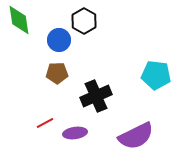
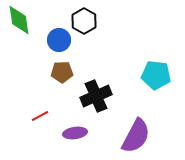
brown pentagon: moved 5 px right, 1 px up
red line: moved 5 px left, 7 px up
purple semicircle: rotated 36 degrees counterclockwise
